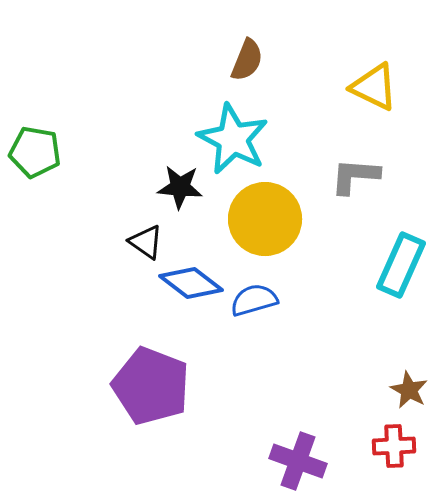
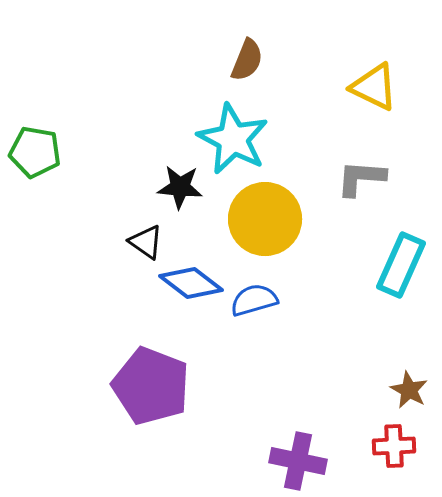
gray L-shape: moved 6 px right, 2 px down
purple cross: rotated 8 degrees counterclockwise
